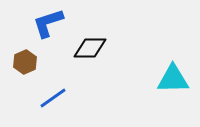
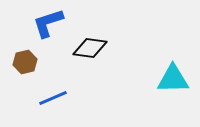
black diamond: rotated 8 degrees clockwise
brown hexagon: rotated 10 degrees clockwise
blue line: rotated 12 degrees clockwise
